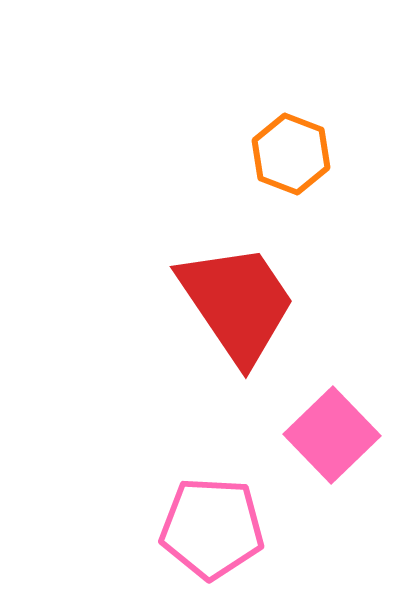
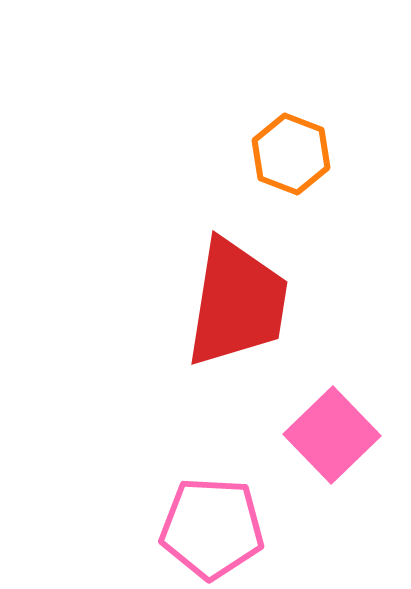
red trapezoid: rotated 43 degrees clockwise
